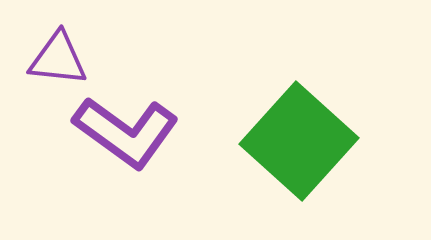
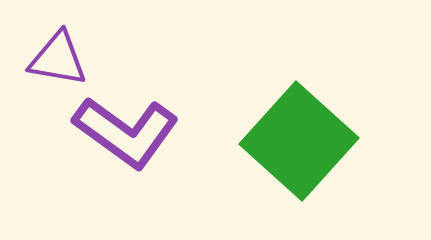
purple triangle: rotated 4 degrees clockwise
